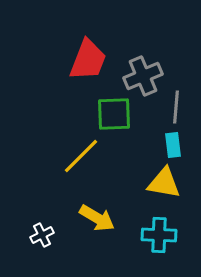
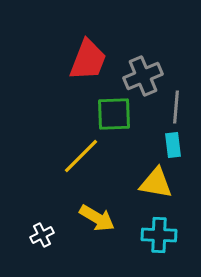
yellow triangle: moved 8 px left
